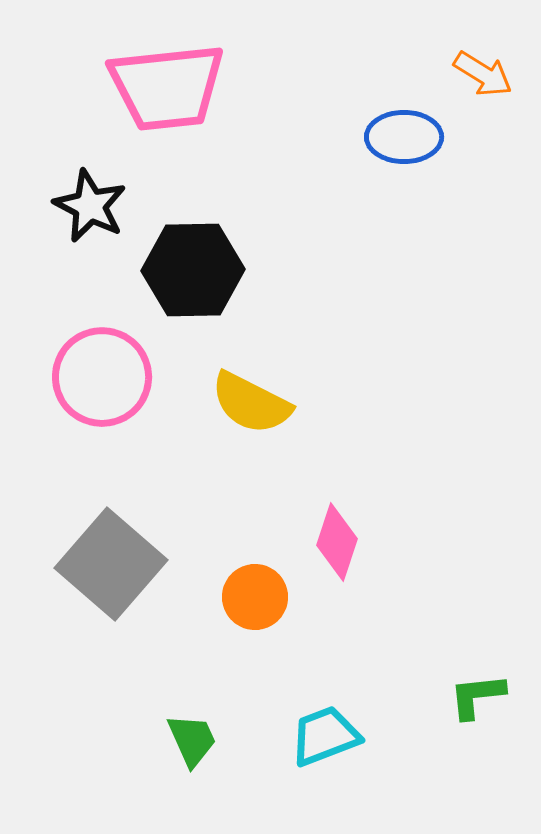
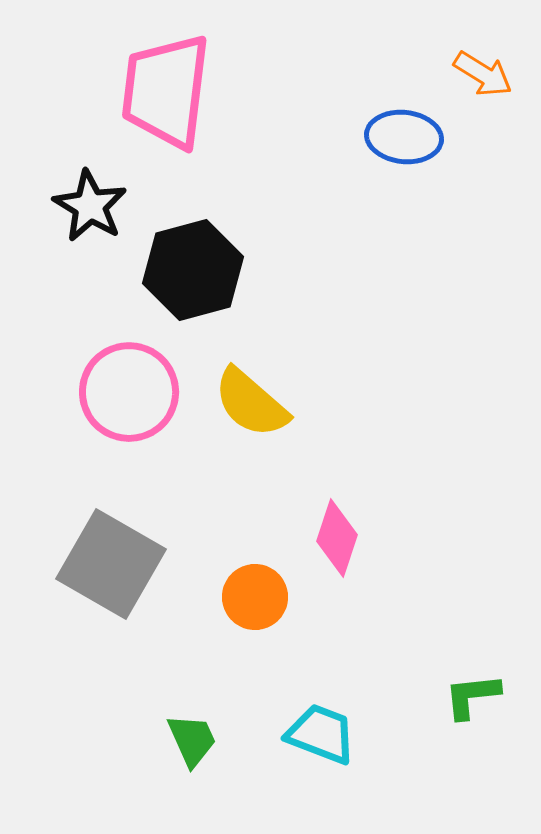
pink trapezoid: moved 1 px left, 4 px down; rotated 103 degrees clockwise
blue ellipse: rotated 6 degrees clockwise
black star: rotated 4 degrees clockwise
black hexagon: rotated 14 degrees counterclockwise
pink circle: moved 27 px right, 15 px down
yellow semicircle: rotated 14 degrees clockwise
pink diamond: moved 4 px up
gray square: rotated 11 degrees counterclockwise
green L-shape: moved 5 px left
cyan trapezoid: moved 4 px left, 2 px up; rotated 42 degrees clockwise
